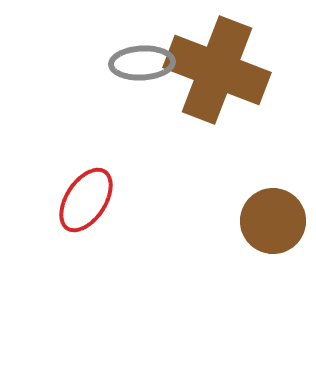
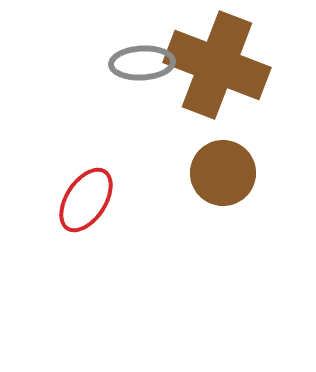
brown cross: moved 5 px up
brown circle: moved 50 px left, 48 px up
